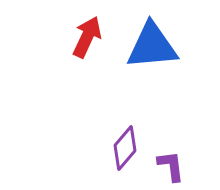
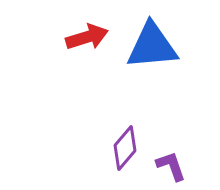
red arrow: rotated 48 degrees clockwise
purple L-shape: rotated 12 degrees counterclockwise
